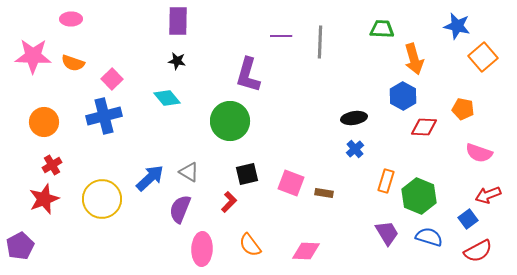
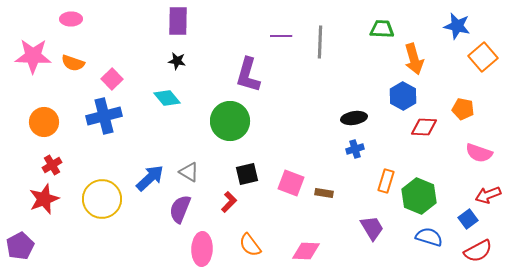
blue cross at (355, 149): rotated 24 degrees clockwise
purple trapezoid at (387, 233): moved 15 px left, 5 px up
